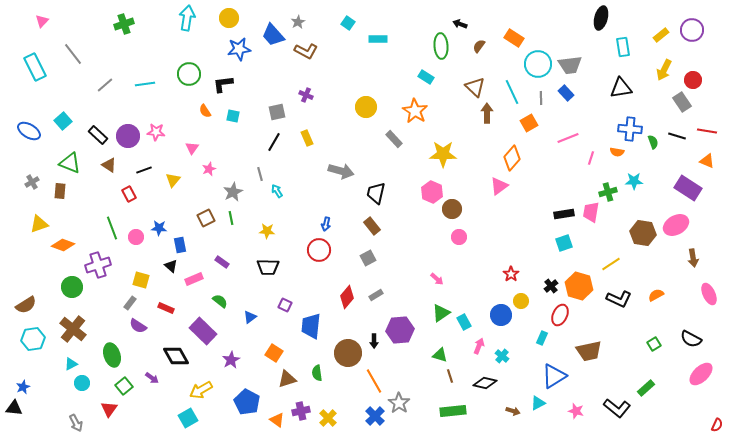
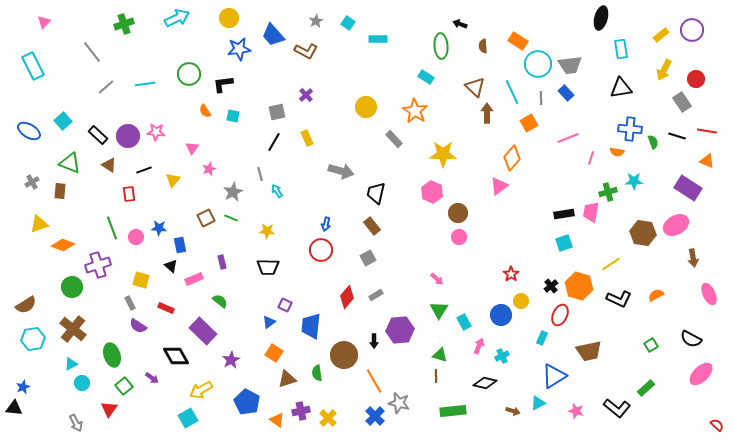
cyan arrow at (187, 18): moved 10 px left; rotated 55 degrees clockwise
pink triangle at (42, 21): moved 2 px right, 1 px down
gray star at (298, 22): moved 18 px right, 1 px up
orange rectangle at (514, 38): moved 4 px right, 3 px down
brown semicircle at (479, 46): moved 4 px right; rotated 40 degrees counterclockwise
cyan rectangle at (623, 47): moved 2 px left, 2 px down
gray line at (73, 54): moved 19 px right, 2 px up
cyan rectangle at (35, 67): moved 2 px left, 1 px up
red circle at (693, 80): moved 3 px right, 1 px up
gray line at (105, 85): moved 1 px right, 2 px down
purple cross at (306, 95): rotated 24 degrees clockwise
red rectangle at (129, 194): rotated 21 degrees clockwise
brown circle at (452, 209): moved 6 px right, 4 px down
green line at (231, 218): rotated 56 degrees counterclockwise
red circle at (319, 250): moved 2 px right
purple rectangle at (222, 262): rotated 40 degrees clockwise
gray rectangle at (130, 303): rotated 64 degrees counterclockwise
green triangle at (441, 313): moved 2 px left, 3 px up; rotated 24 degrees counterclockwise
blue triangle at (250, 317): moved 19 px right, 5 px down
green square at (654, 344): moved 3 px left, 1 px down
brown circle at (348, 353): moved 4 px left, 2 px down
cyan cross at (502, 356): rotated 24 degrees clockwise
brown line at (450, 376): moved 14 px left; rotated 16 degrees clockwise
gray star at (399, 403): rotated 20 degrees counterclockwise
red semicircle at (717, 425): rotated 72 degrees counterclockwise
